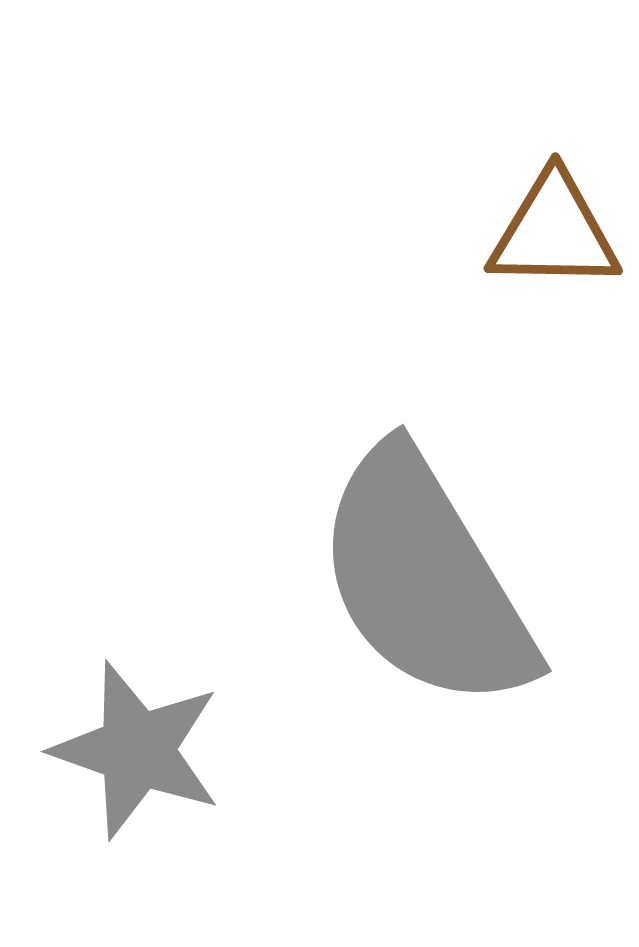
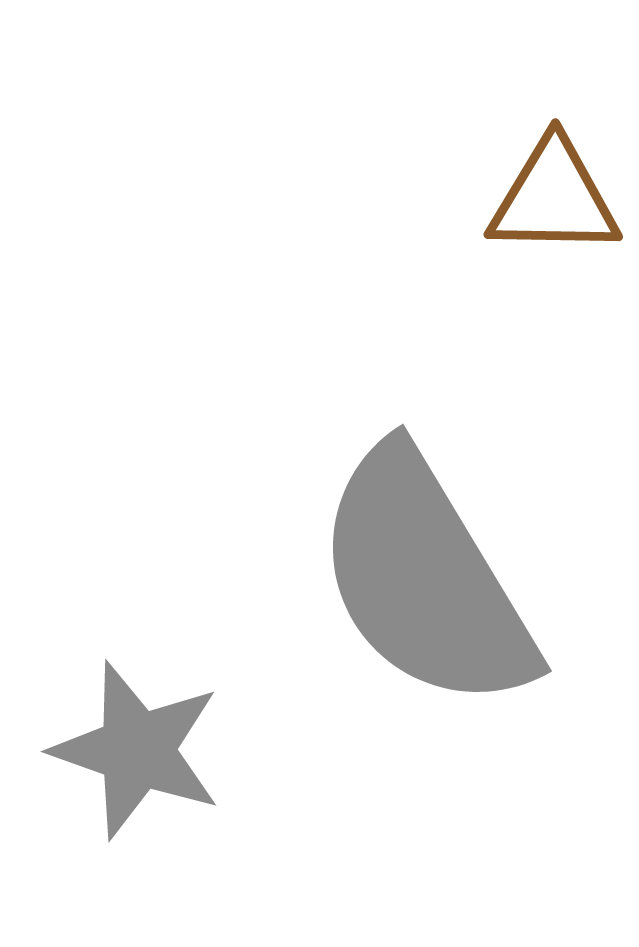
brown triangle: moved 34 px up
